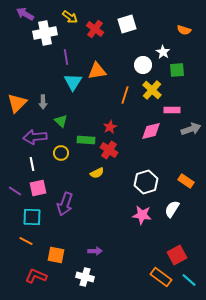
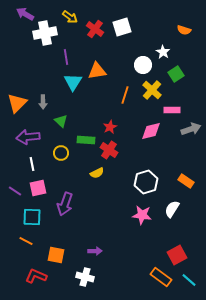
white square at (127, 24): moved 5 px left, 3 px down
green square at (177, 70): moved 1 px left, 4 px down; rotated 28 degrees counterclockwise
purple arrow at (35, 137): moved 7 px left
